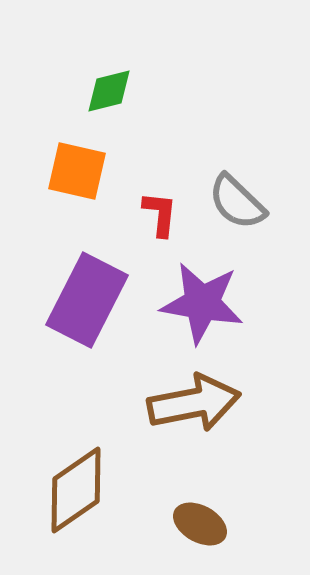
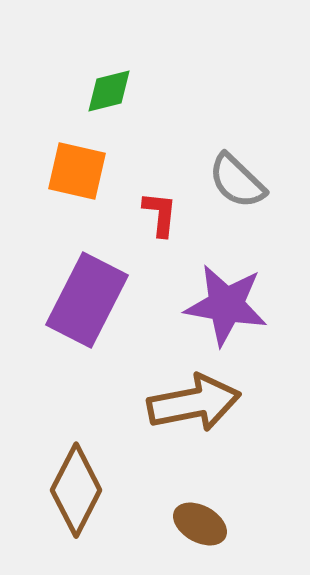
gray semicircle: moved 21 px up
purple star: moved 24 px right, 2 px down
brown diamond: rotated 28 degrees counterclockwise
